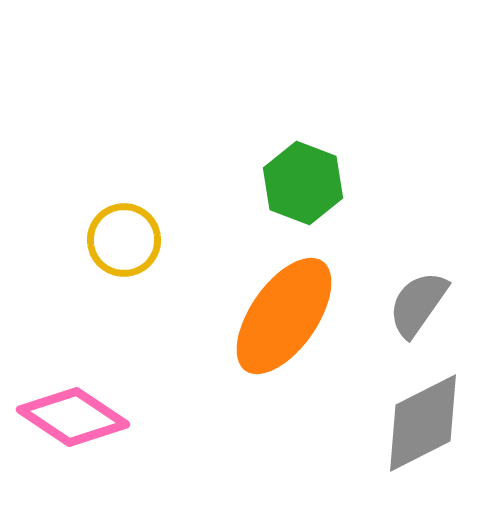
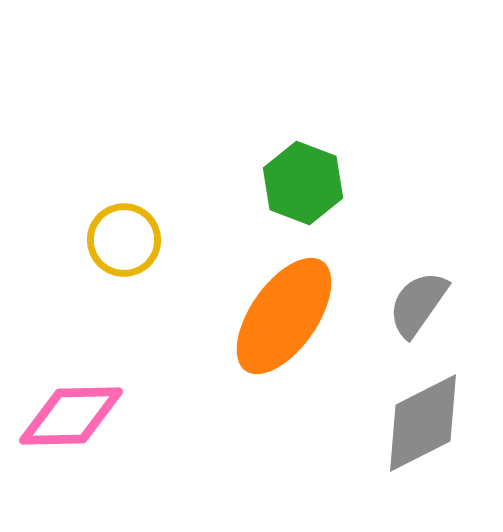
pink diamond: moved 2 px left, 1 px up; rotated 35 degrees counterclockwise
